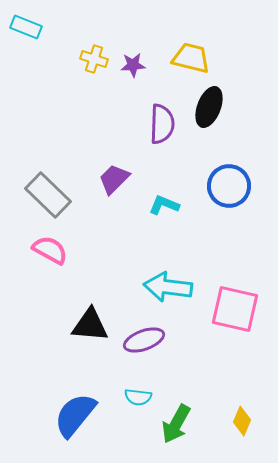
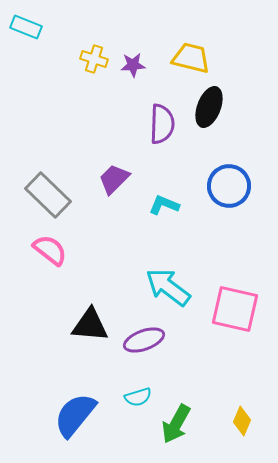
pink semicircle: rotated 9 degrees clockwise
cyan arrow: rotated 30 degrees clockwise
cyan semicircle: rotated 24 degrees counterclockwise
